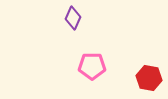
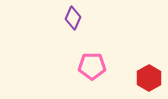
red hexagon: rotated 20 degrees clockwise
